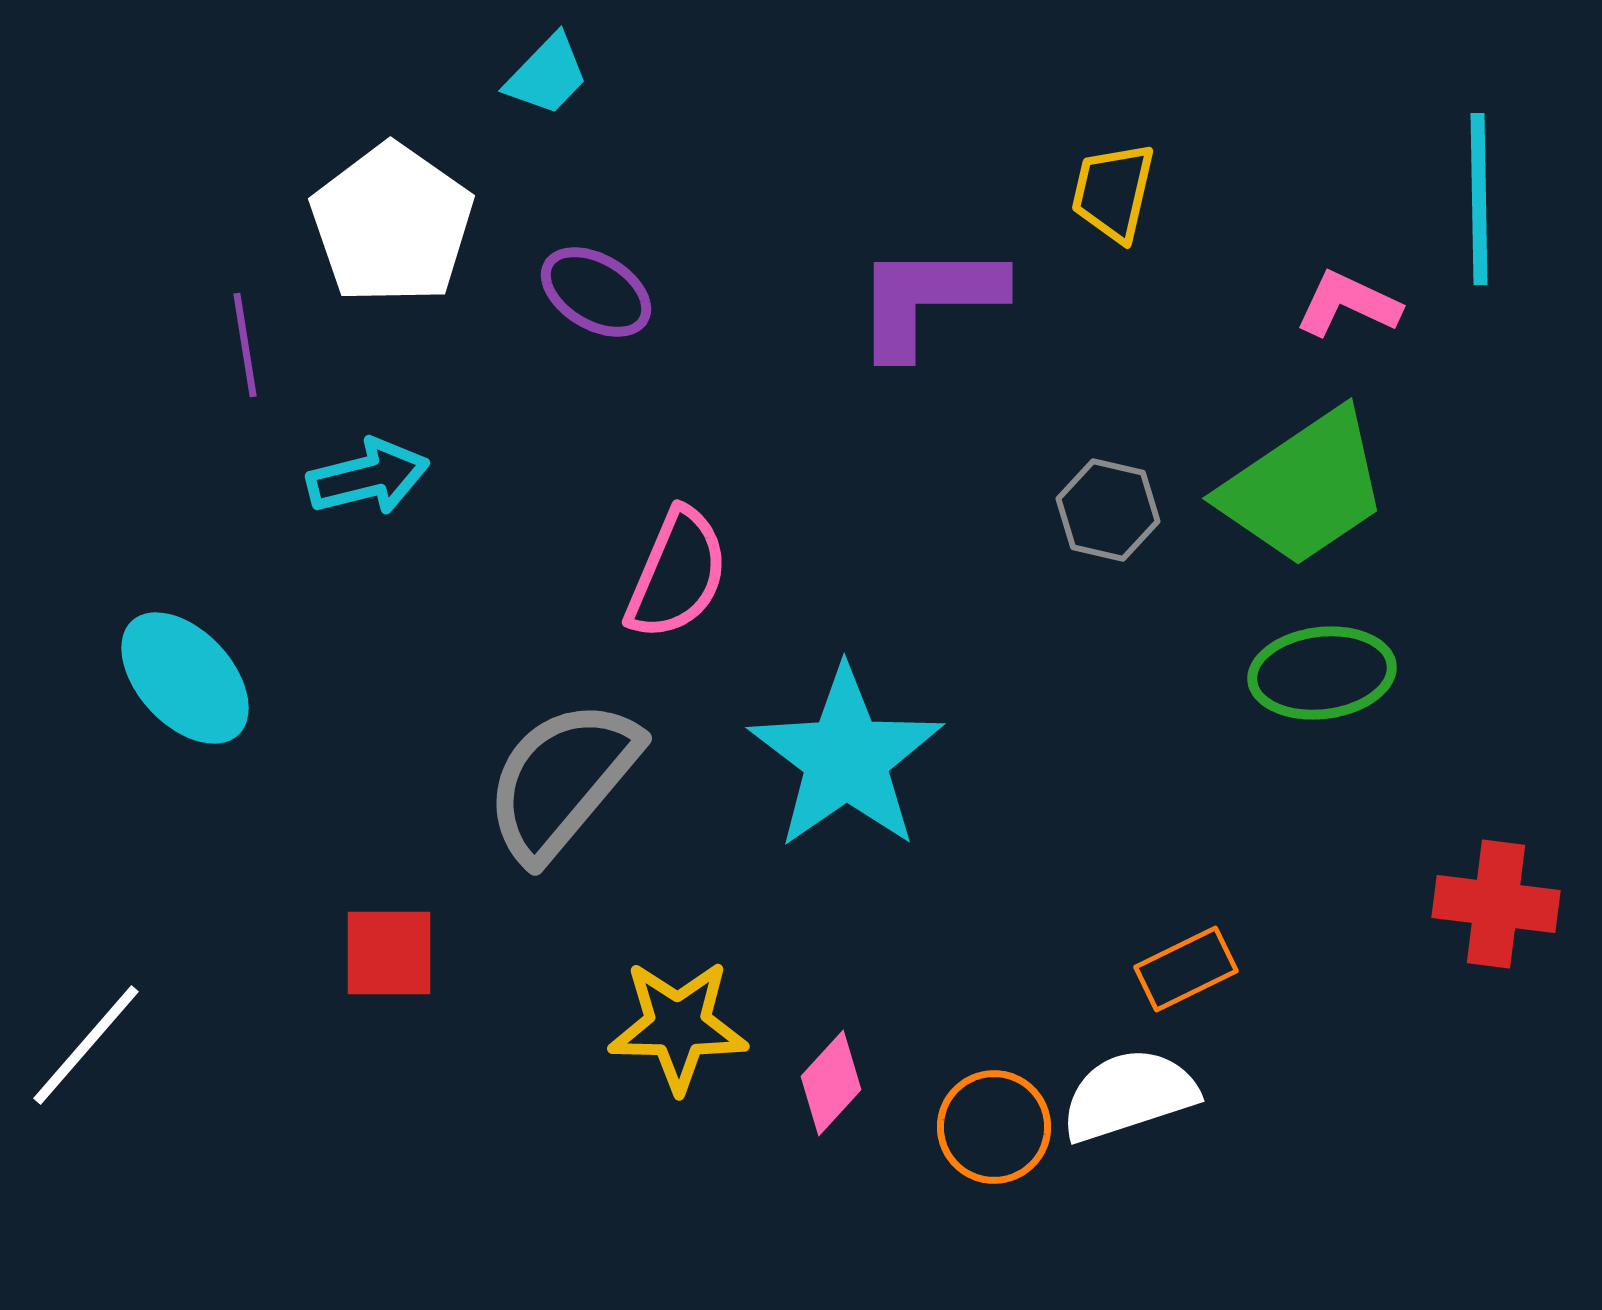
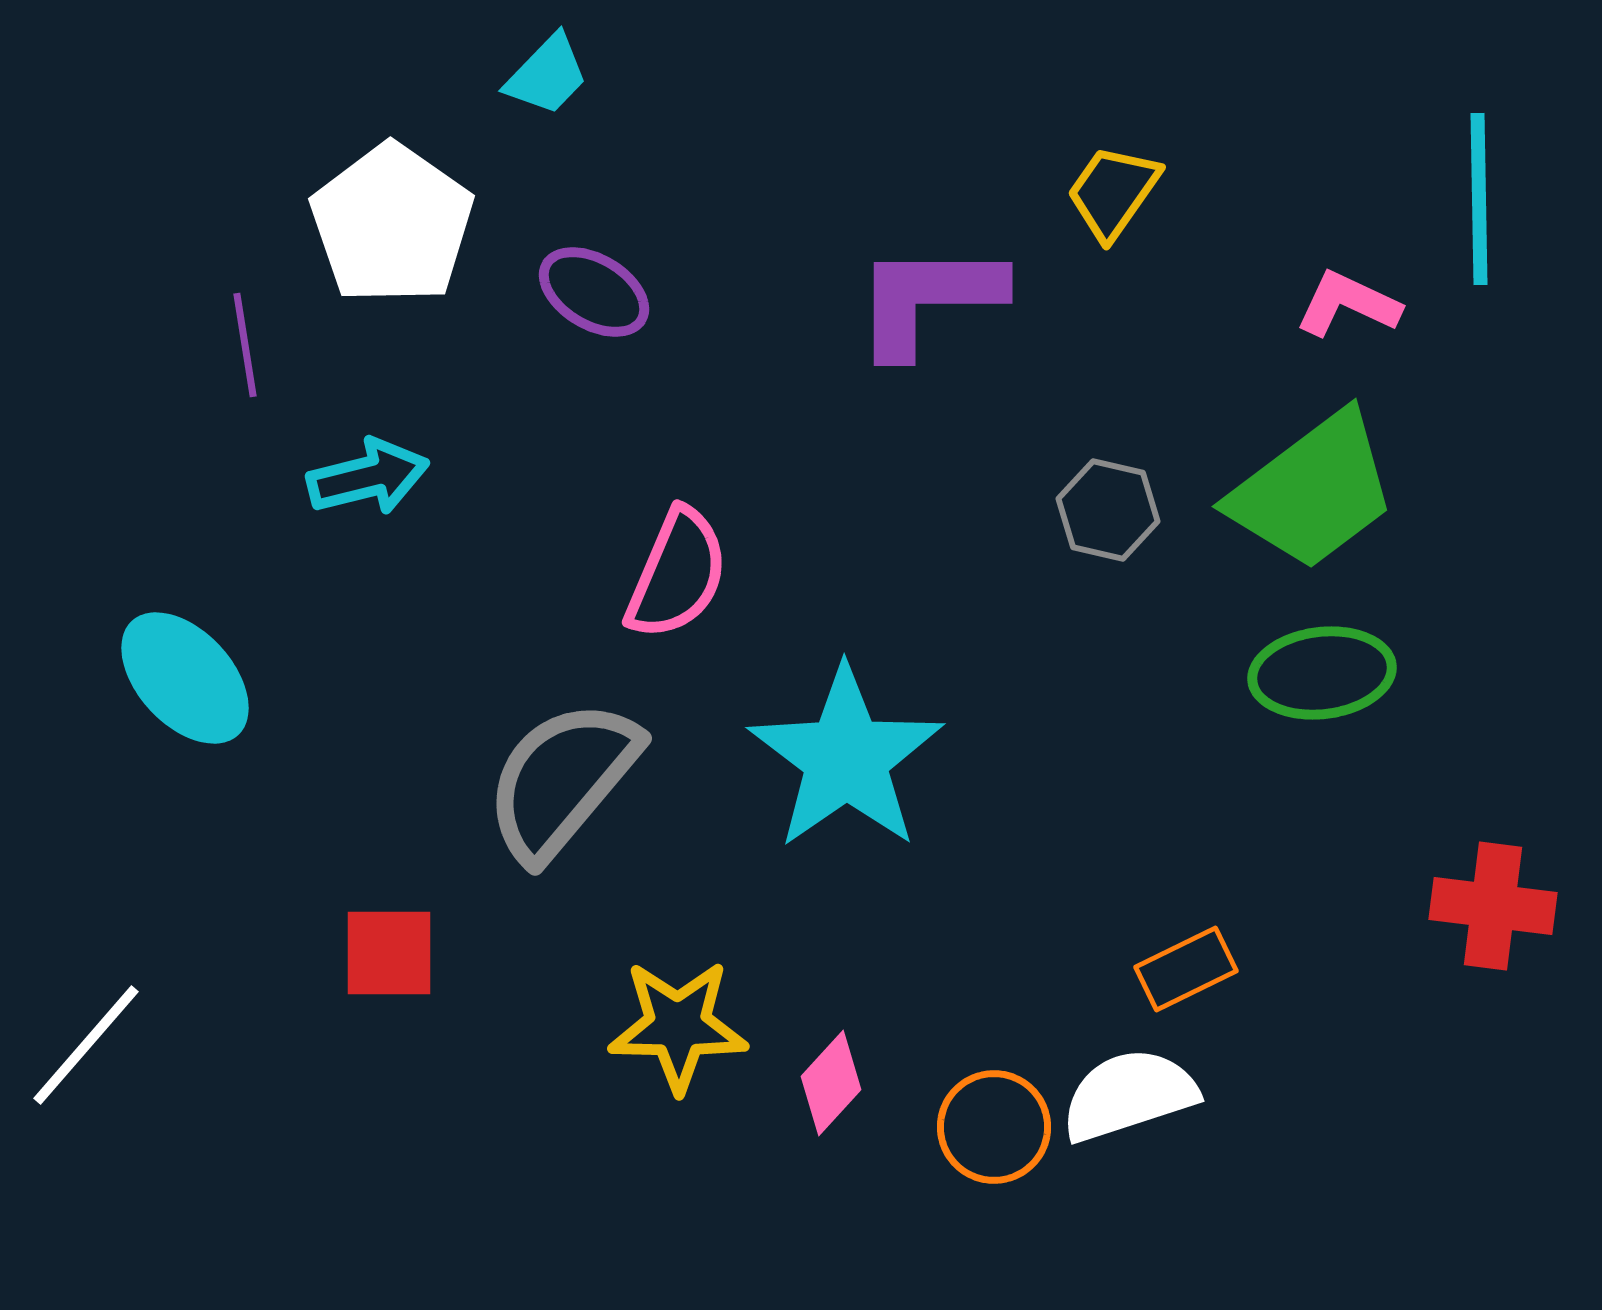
yellow trapezoid: rotated 22 degrees clockwise
purple ellipse: moved 2 px left
green trapezoid: moved 9 px right, 3 px down; rotated 3 degrees counterclockwise
red cross: moved 3 px left, 2 px down
